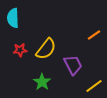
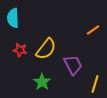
orange line: moved 1 px left, 5 px up
red star: rotated 16 degrees clockwise
yellow line: moved 1 px right, 2 px up; rotated 36 degrees counterclockwise
